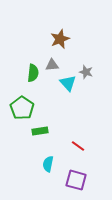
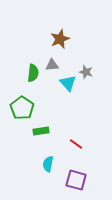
green rectangle: moved 1 px right
red line: moved 2 px left, 2 px up
